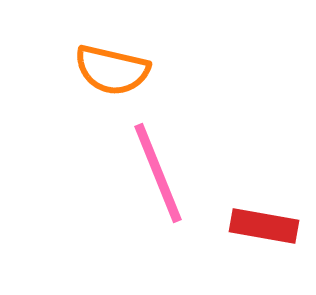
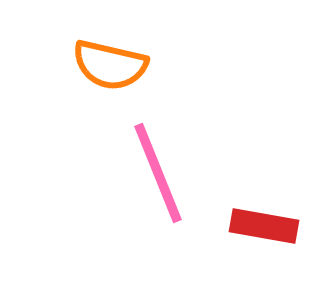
orange semicircle: moved 2 px left, 5 px up
